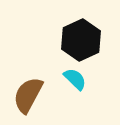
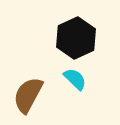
black hexagon: moved 5 px left, 2 px up
